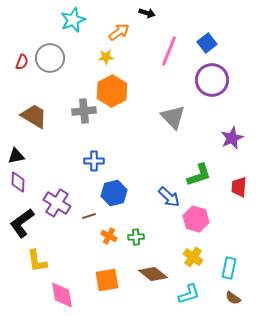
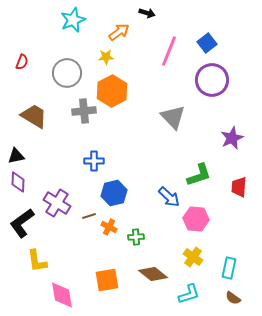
gray circle: moved 17 px right, 15 px down
pink hexagon: rotated 10 degrees counterclockwise
orange cross: moved 9 px up
